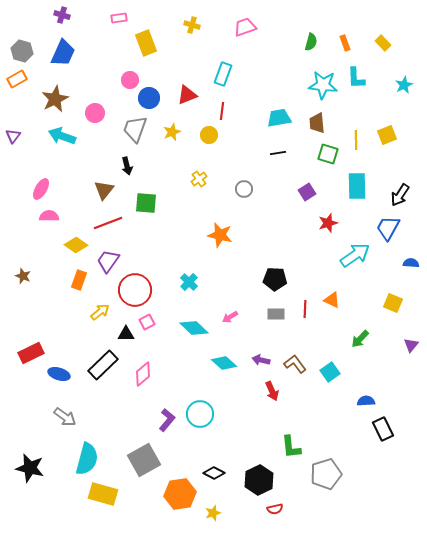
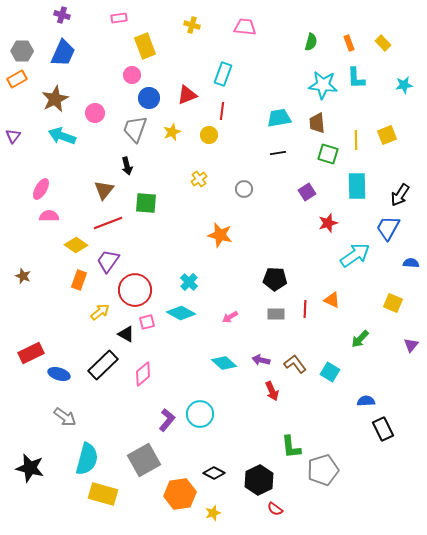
pink trapezoid at (245, 27): rotated 25 degrees clockwise
yellow rectangle at (146, 43): moved 1 px left, 3 px down
orange rectangle at (345, 43): moved 4 px right
gray hexagon at (22, 51): rotated 15 degrees counterclockwise
pink circle at (130, 80): moved 2 px right, 5 px up
cyan star at (404, 85): rotated 18 degrees clockwise
pink square at (147, 322): rotated 14 degrees clockwise
cyan diamond at (194, 328): moved 13 px left, 15 px up; rotated 16 degrees counterclockwise
black triangle at (126, 334): rotated 30 degrees clockwise
cyan square at (330, 372): rotated 24 degrees counterclockwise
gray pentagon at (326, 474): moved 3 px left, 4 px up
red semicircle at (275, 509): rotated 49 degrees clockwise
